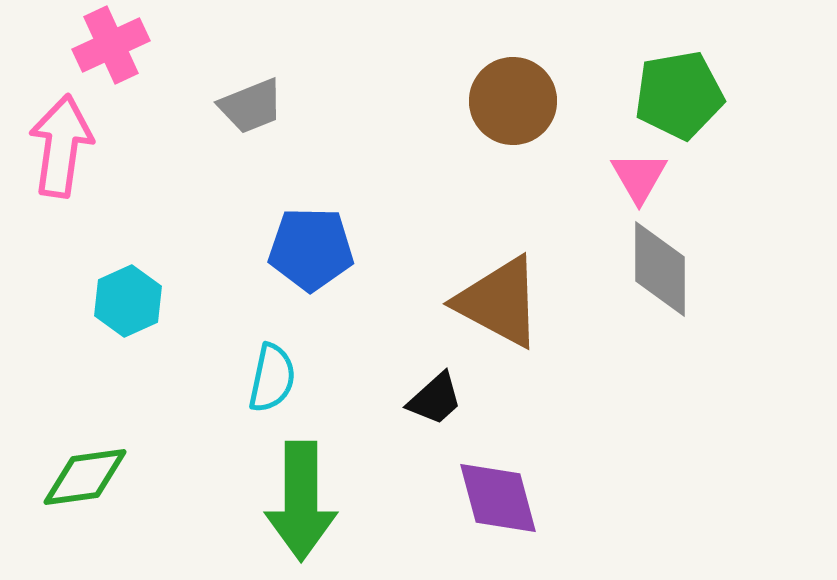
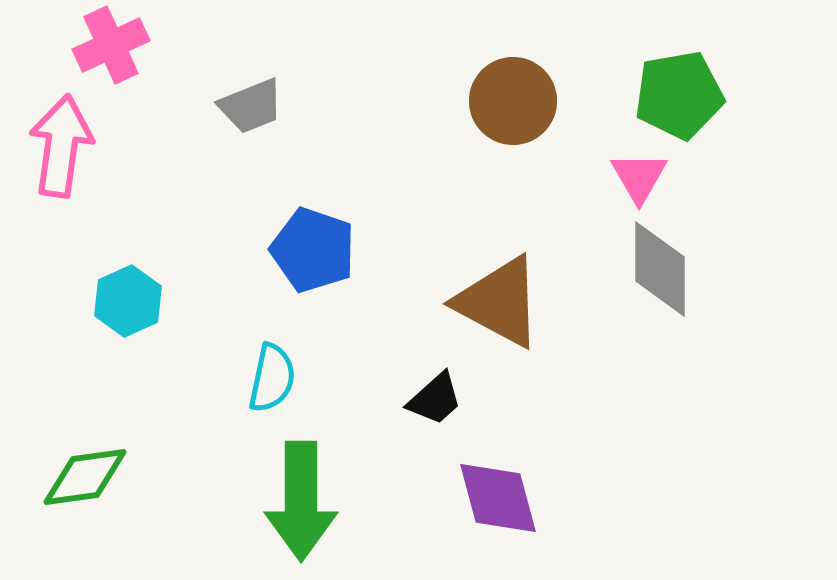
blue pentagon: moved 2 px right, 1 px down; rotated 18 degrees clockwise
